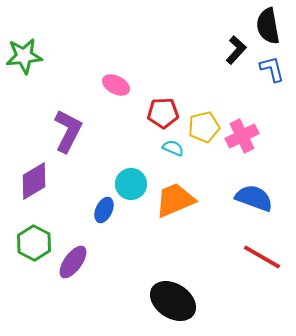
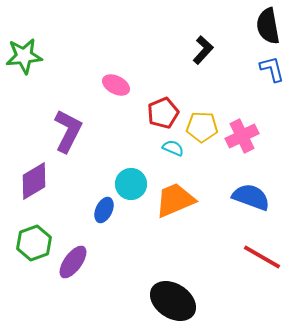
black L-shape: moved 33 px left
red pentagon: rotated 20 degrees counterclockwise
yellow pentagon: moved 2 px left; rotated 16 degrees clockwise
blue semicircle: moved 3 px left, 1 px up
green hexagon: rotated 12 degrees clockwise
